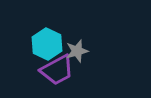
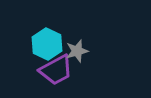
purple trapezoid: moved 1 px left
